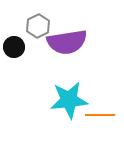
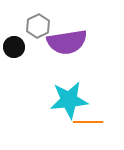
orange line: moved 12 px left, 7 px down
